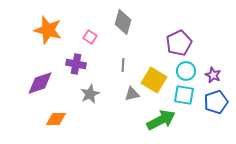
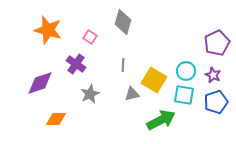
purple pentagon: moved 38 px right
purple cross: rotated 24 degrees clockwise
